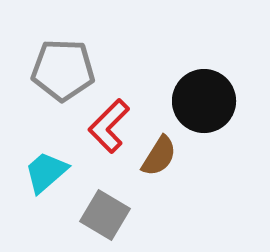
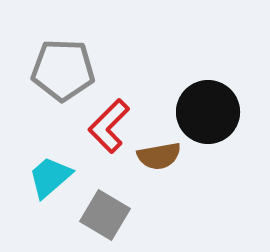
black circle: moved 4 px right, 11 px down
brown semicircle: rotated 48 degrees clockwise
cyan trapezoid: moved 4 px right, 5 px down
